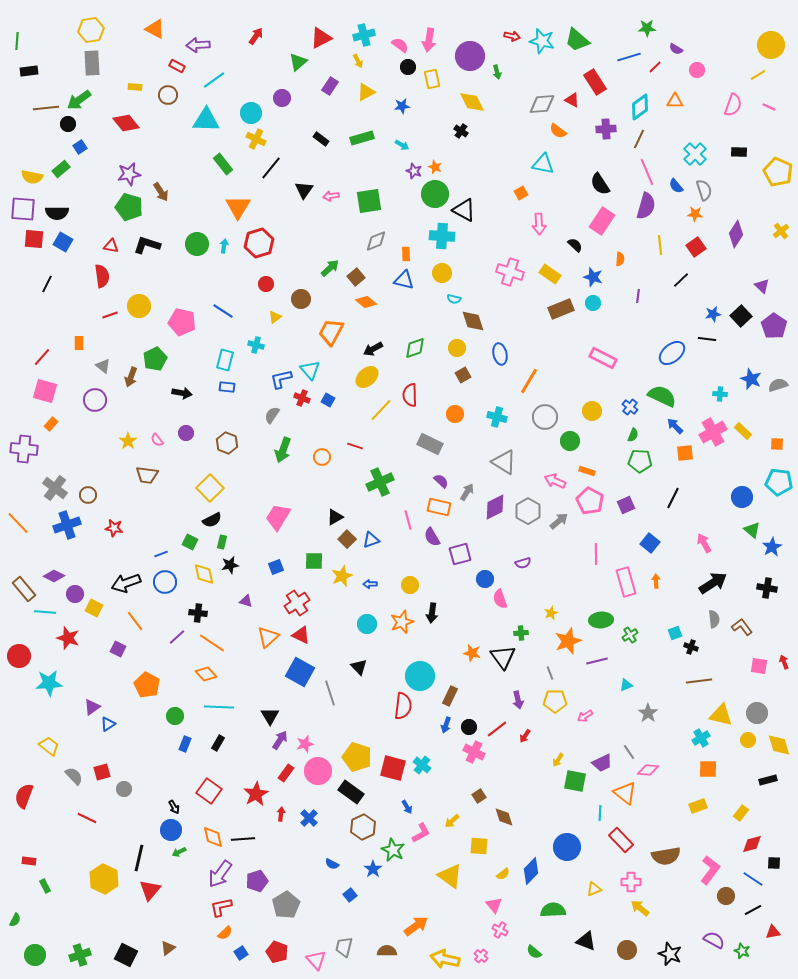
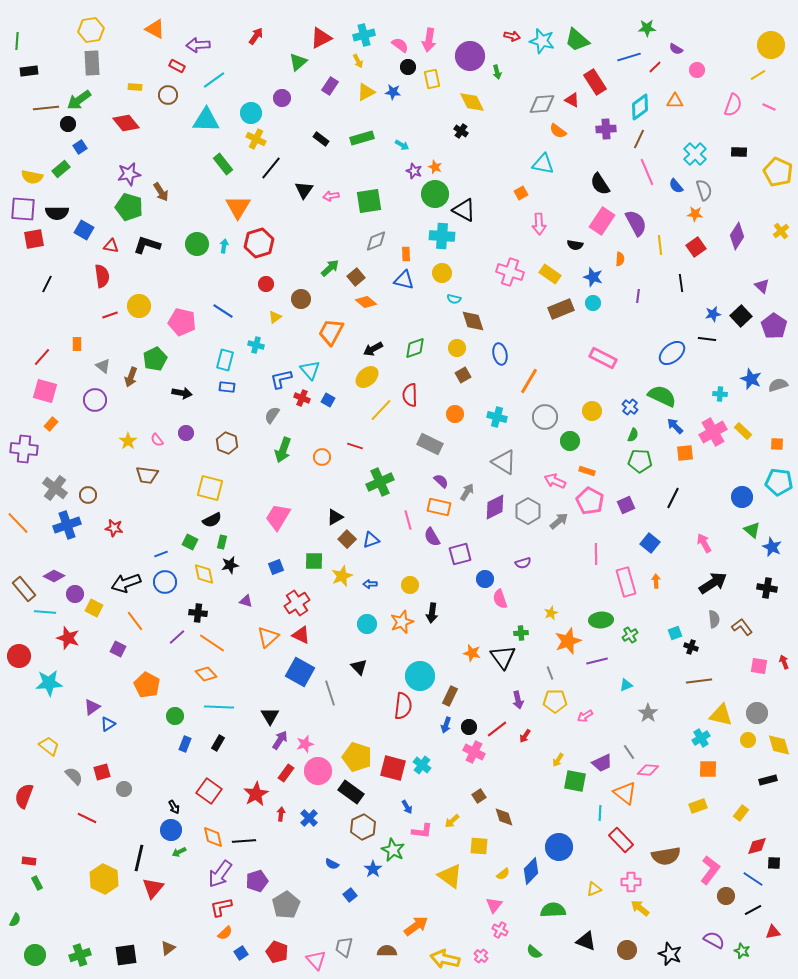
blue star at (402, 106): moved 9 px left, 14 px up; rotated 14 degrees clockwise
purple semicircle at (646, 206): moved 10 px left, 17 px down; rotated 44 degrees counterclockwise
purple diamond at (736, 234): moved 1 px right, 2 px down
red square at (34, 239): rotated 15 degrees counterclockwise
blue square at (63, 242): moved 21 px right, 12 px up
black semicircle at (575, 245): rotated 147 degrees clockwise
black line at (681, 280): moved 3 px down; rotated 54 degrees counterclockwise
orange rectangle at (79, 343): moved 2 px left, 1 px down
yellow square at (210, 488): rotated 32 degrees counterclockwise
blue star at (772, 547): rotated 18 degrees counterclockwise
pink L-shape at (421, 833): moved 1 px right, 2 px up; rotated 35 degrees clockwise
black line at (243, 839): moved 1 px right, 2 px down
red diamond at (752, 844): moved 5 px right, 2 px down
blue circle at (567, 847): moved 8 px left
green rectangle at (45, 886): moved 8 px left, 3 px up
red triangle at (150, 890): moved 3 px right, 2 px up
pink triangle at (494, 905): rotated 18 degrees clockwise
black square at (126, 955): rotated 35 degrees counterclockwise
